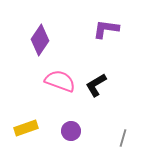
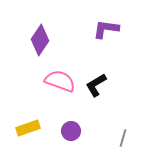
yellow rectangle: moved 2 px right
